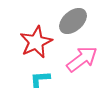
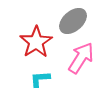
red star: rotated 8 degrees counterclockwise
pink arrow: moved 1 px left, 1 px up; rotated 20 degrees counterclockwise
